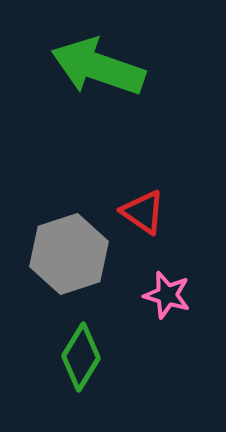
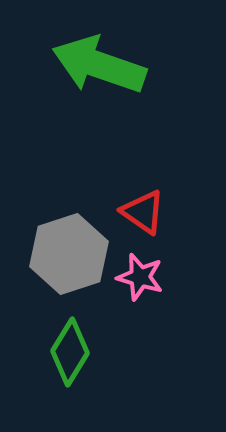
green arrow: moved 1 px right, 2 px up
pink star: moved 27 px left, 18 px up
green diamond: moved 11 px left, 5 px up
